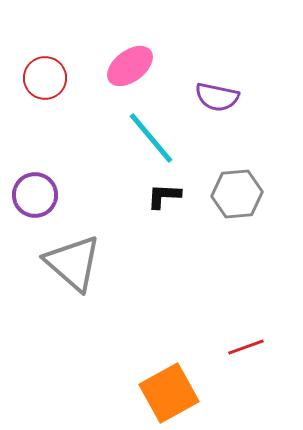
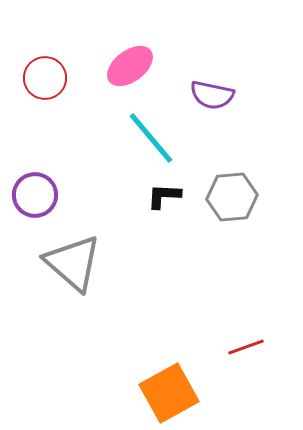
purple semicircle: moved 5 px left, 2 px up
gray hexagon: moved 5 px left, 3 px down
